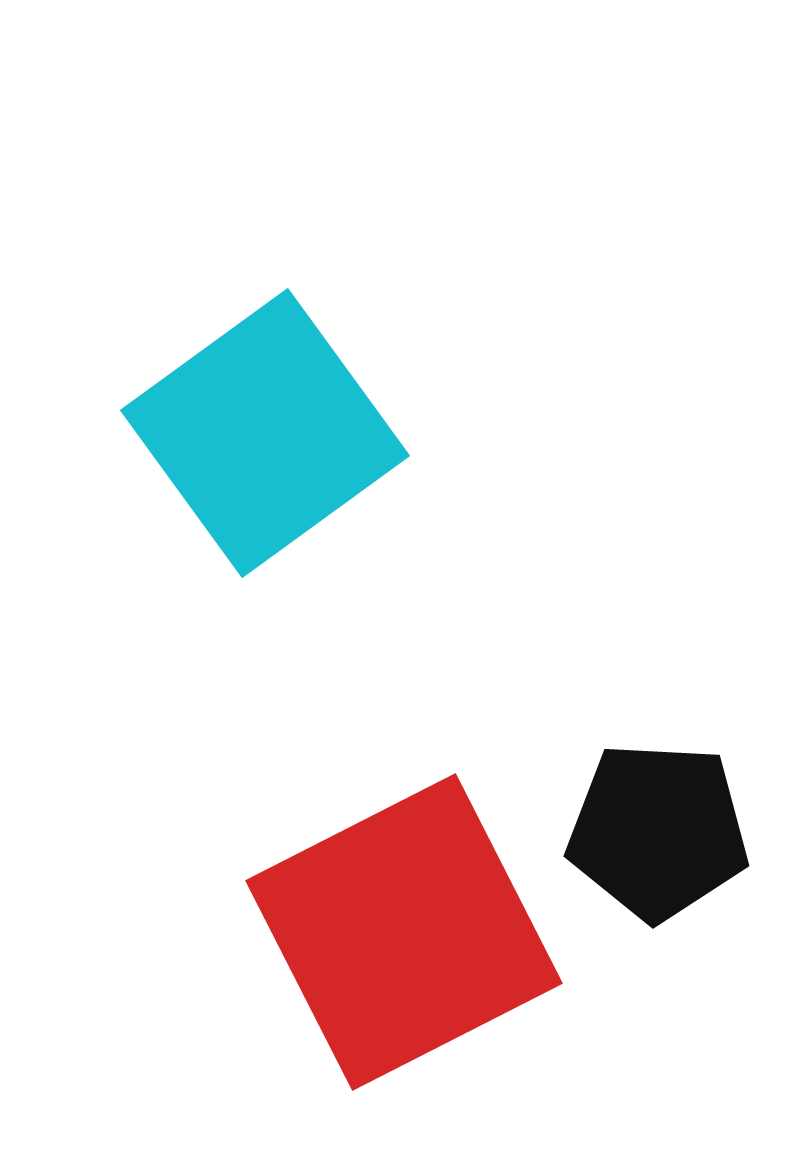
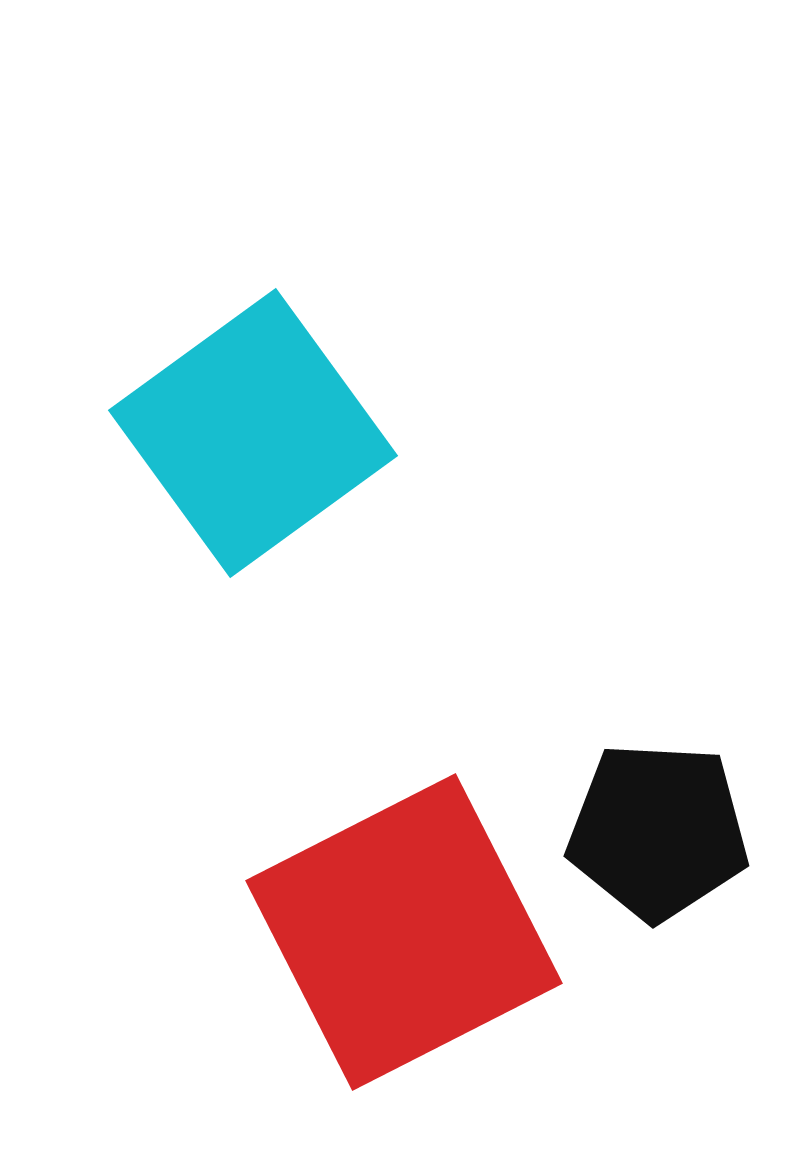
cyan square: moved 12 px left
